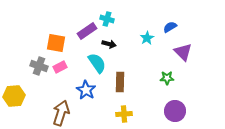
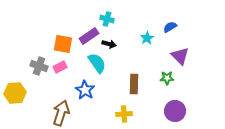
purple rectangle: moved 2 px right, 5 px down
orange square: moved 7 px right, 1 px down
purple triangle: moved 3 px left, 4 px down
brown rectangle: moved 14 px right, 2 px down
blue star: moved 1 px left
yellow hexagon: moved 1 px right, 3 px up
